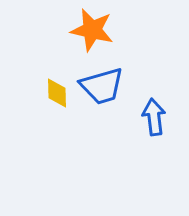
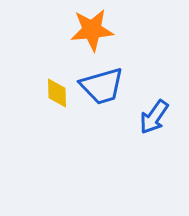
orange star: rotated 18 degrees counterclockwise
blue arrow: rotated 138 degrees counterclockwise
